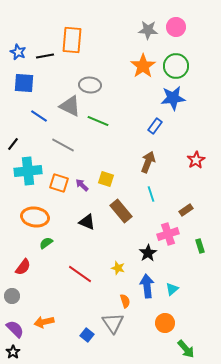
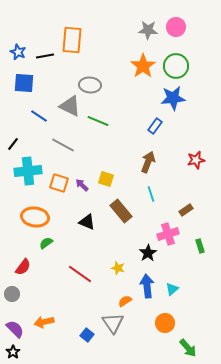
red star at (196, 160): rotated 18 degrees clockwise
gray circle at (12, 296): moved 2 px up
orange semicircle at (125, 301): rotated 104 degrees counterclockwise
green arrow at (186, 349): moved 2 px right, 1 px up
